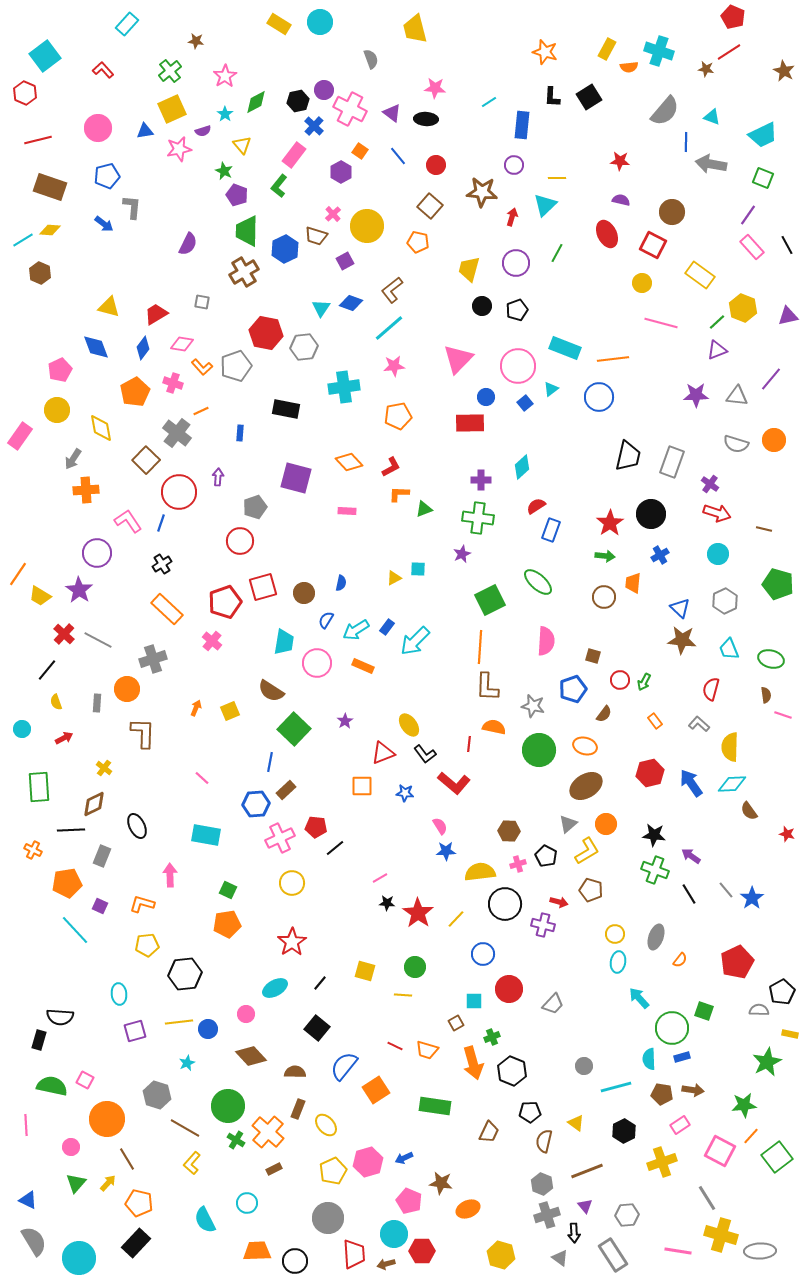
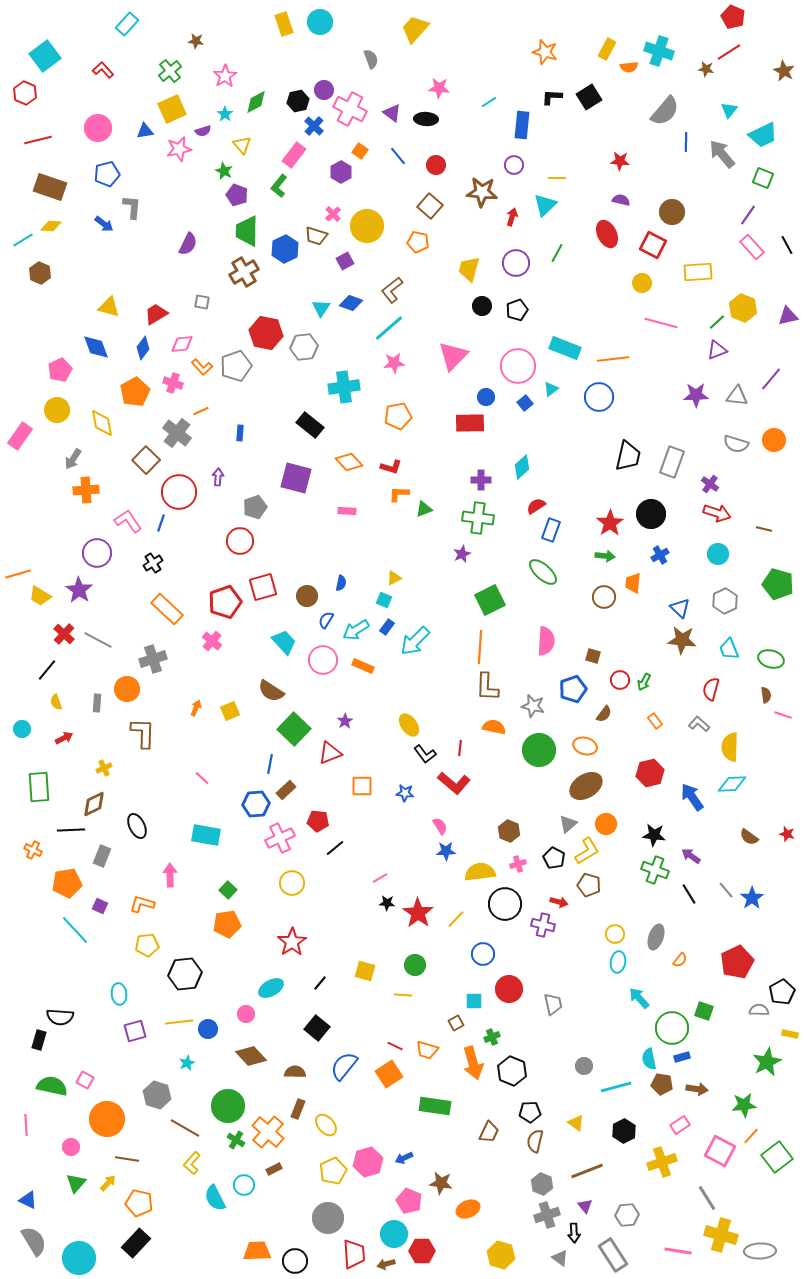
yellow rectangle at (279, 24): moved 5 px right; rotated 40 degrees clockwise
yellow trapezoid at (415, 29): rotated 56 degrees clockwise
pink star at (435, 88): moved 4 px right
black L-shape at (552, 97): rotated 90 degrees clockwise
cyan triangle at (712, 117): moved 17 px right, 7 px up; rotated 48 degrees clockwise
gray arrow at (711, 164): moved 11 px right, 10 px up; rotated 40 degrees clockwise
blue pentagon at (107, 176): moved 2 px up
yellow diamond at (50, 230): moved 1 px right, 4 px up
yellow rectangle at (700, 275): moved 2 px left, 3 px up; rotated 40 degrees counterclockwise
pink diamond at (182, 344): rotated 15 degrees counterclockwise
pink triangle at (458, 359): moved 5 px left, 3 px up
pink star at (394, 366): moved 3 px up
black rectangle at (286, 409): moved 24 px right, 16 px down; rotated 28 degrees clockwise
yellow diamond at (101, 428): moved 1 px right, 5 px up
red L-shape at (391, 467): rotated 45 degrees clockwise
black cross at (162, 564): moved 9 px left, 1 px up
cyan square at (418, 569): moved 34 px left, 31 px down; rotated 21 degrees clockwise
orange line at (18, 574): rotated 40 degrees clockwise
green ellipse at (538, 582): moved 5 px right, 10 px up
brown circle at (304, 593): moved 3 px right, 3 px down
cyan trapezoid at (284, 642): rotated 52 degrees counterclockwise
pink circle at (317, 663): moved 6 px right, 3 px up
red line at (469, 744): moved 9 px left, 4 px down
red triangle at (383, 753): moved 53 px left
blue line at (270, 762): moved 2 px down
yellow cross at (104, 768): rotated 28 degrees clockwise
blue arrow at (691, 783): moved 1 px right, 14 px down
brown semicircle at (749, 811): moved 26 px down; rotated 18 degrees counterclockwise
red pentagon at (316, 827): moved 2 px right, 6 px up
brown hexagon at (509, 831): rotated 20 degrees clockwise
black pentagon at (546, 856): moved 8 px right, 2 px down
green square at (228, 890): rotated 18 degrees clockwise
brown pentagon at (591, 890): moved 2 px left, 5 px up
green circle at (415, 967): moved 2 px up
cyan ellipse at (275, 988): moved 4 px left
gray trapezoid at (553, 1004): rotated 55 degrees counterclockwise
cyan semicircle at (649, 1059): rotated 10 degrees counterclockwise
orange square at (376, 1090): moved 13 px right, 16 px up
brown arrow at (693, 1090): moved 4 px right, 1 px up
brown pentagon at (662, 1094): moved 10 px up
brown semicircle at (544, 1141): moved 9 px left
brown line at (127, 1159): rotated 50 degrees counterclockwise
cyan circle at (247, 1203): moved 3 px left, 18 px up
cyan semicircle at (205, 1220): moved 10 px right, 22 px up
